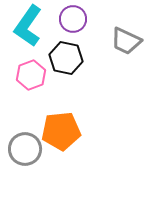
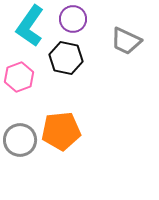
cyan L-shape: moved 2 px right
pink hexagon: moved 12 px left, 2 px down
gray circle: moved 5 px left, 9 px up
